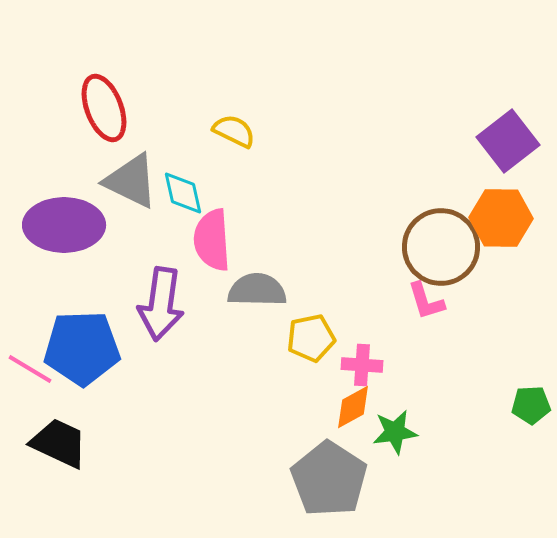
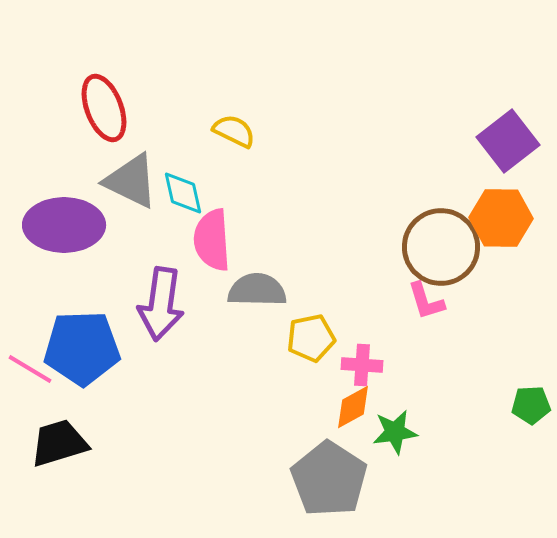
black trapezoid: rotated 42 degrees counterclockwise
